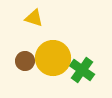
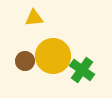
yellow triangle: rotated 24 degrees counterclockwise
yellow circle: moved 2 px up
